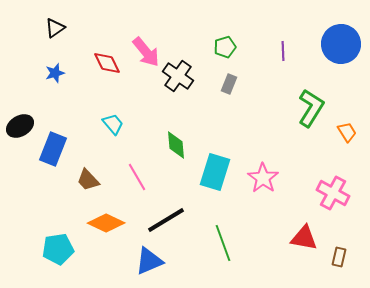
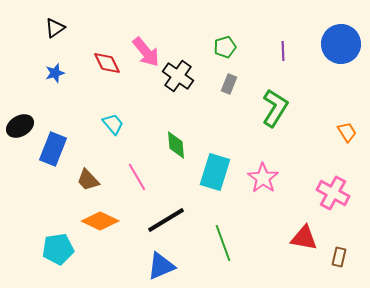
green L-shape: moved 36 px left
orange diamond: moved 6 px left, 2 px up
blue triangle: moved 12 px right, 5 px down
